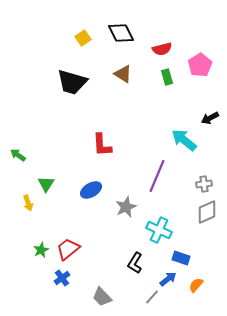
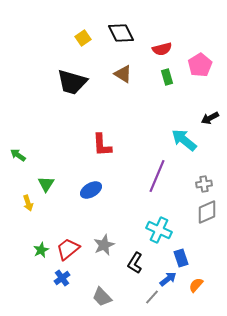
gray star: moved 22 px left, 38 px down
blue rectangle: rotated 54 degrees clockwise
